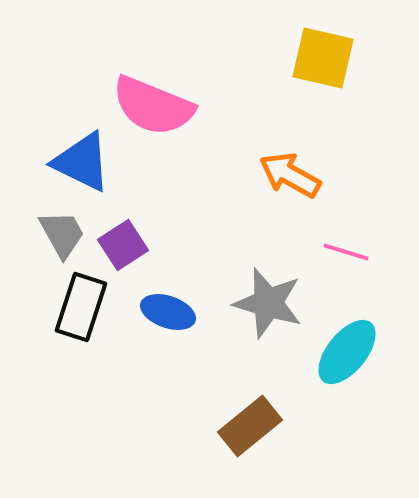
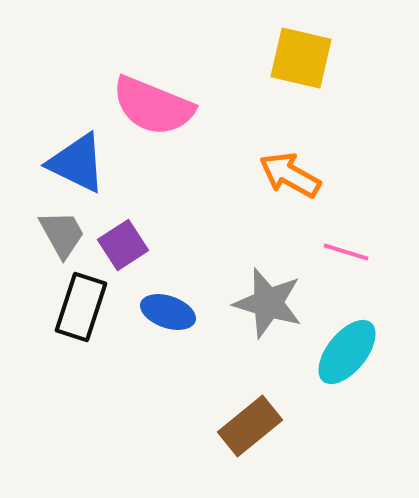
yellow square: moved 22 px left
blue triangle: moved 5 px left, 1 px down
